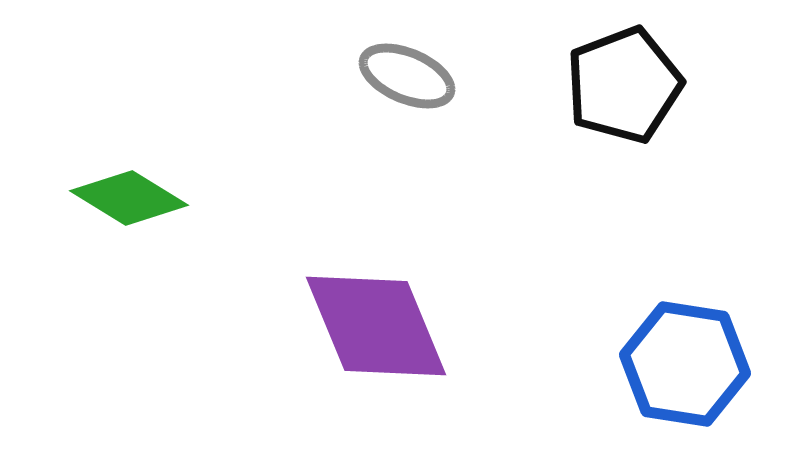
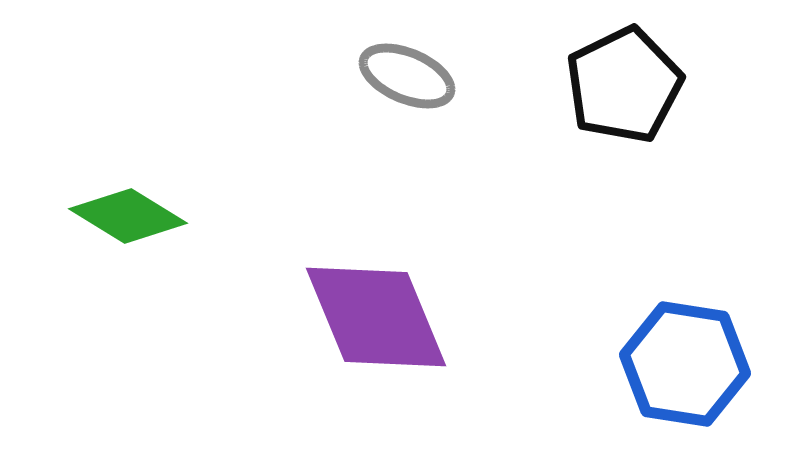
black pentagon: rotated 5 degrees counterclockwise
green diamond: moved 1 px left, 18 px down
purple diamond: moved 9 px up
